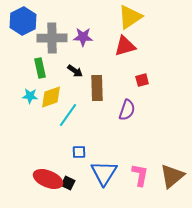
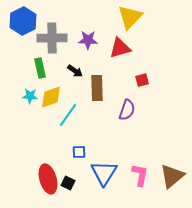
yellow triangle: rotated 12 degrees counterclockwise
purple star: moved 5 px right, 3 px down
red triangle: moved 5 px left, 2 px down
red ellipse: rotated 52 degrees clockwise
